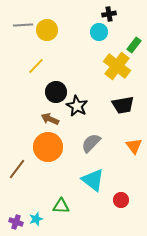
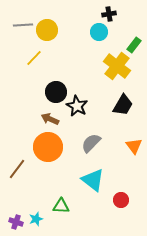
yellow line: moved 2 px left, 8 px up
black trapezoid: rotated 50 degrees counterclockwise
